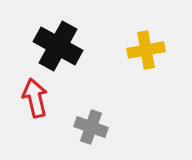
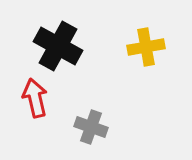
yellow cross: moved 3 px up
